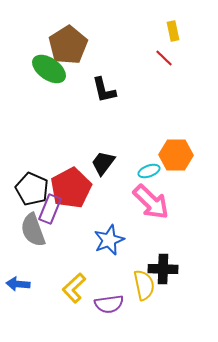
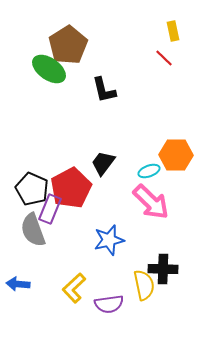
blue star: rotated 8 degrees clockwise
